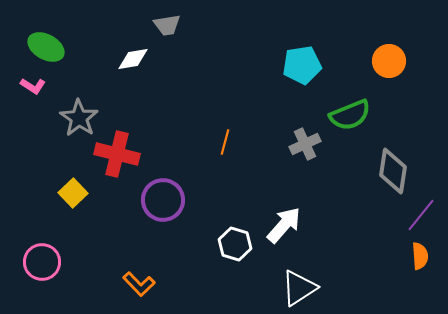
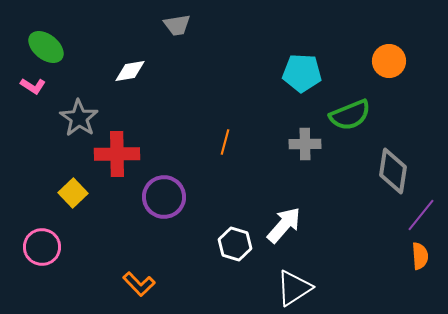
gray trapezoid: moved 10 px right
green ellipse: rotated 9 degrees clockwise
white diamond: moved 3 px left, 12 px down
cyan pentagon: moved 8 px down; rotated 12 degrees clockwise
gray cross: rotated 24 degrees clockwise
red cross: rotated 15 degrees counterclockwise
purple circle: moved 1 px right, 3 px up
pink circle: moved 15 px up
white triangle: moved 5 px left
